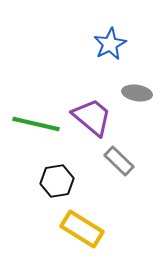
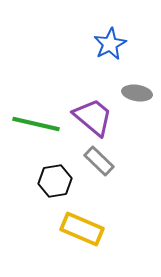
purple trapezoid: moved 1 px right
gray rectangle: moved 20 px left
black hexagon: moved 2 px left
yellow rectangle: rotated 9 degrees counterclockwise
